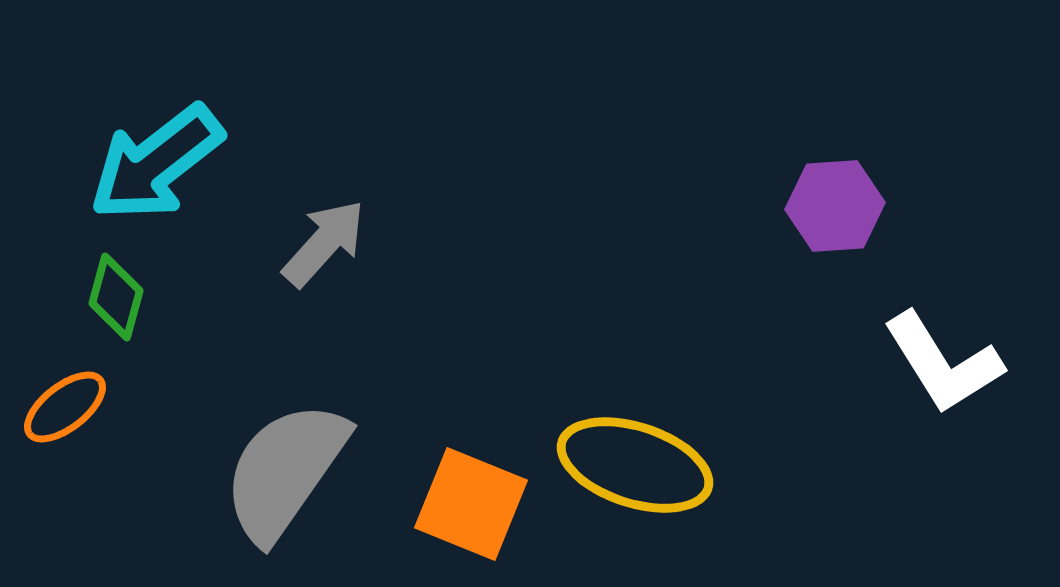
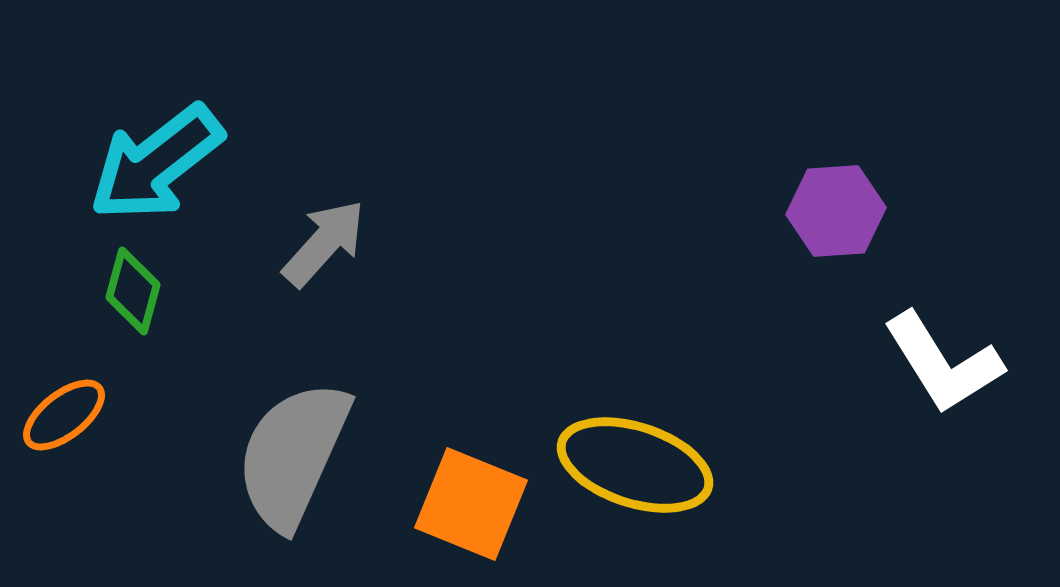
purple hexagon: moved 1 px right, 5 px down
green diamond: moved 17 px right, 6 px up
orange ellipse: moved 1 px left, 8 px down
gray semicircle: moved 8 px right, 16 px up; rotated 11 degrees counterclockwise
